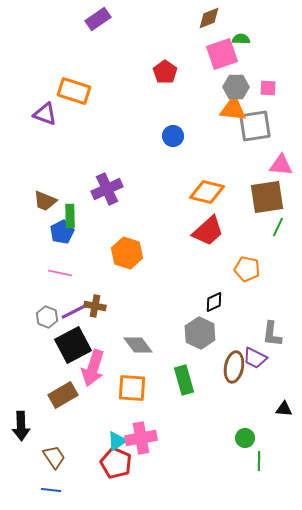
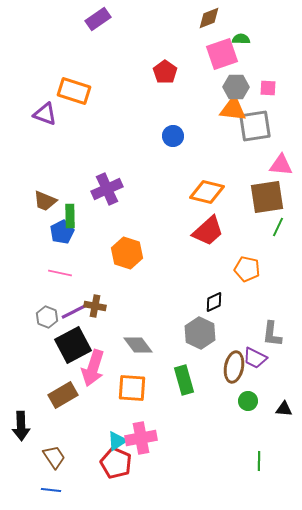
green circle at (245, 438): moved 3 px right, 37 px up
